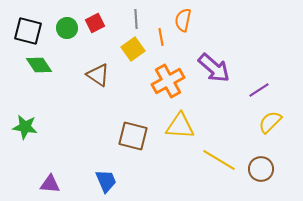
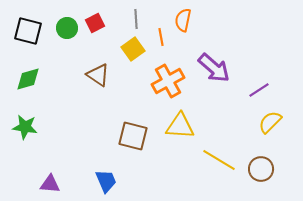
green diamond: moved 11 px left, 14 px down; rotated 72 degrees counterclockwise
